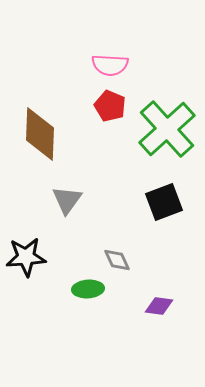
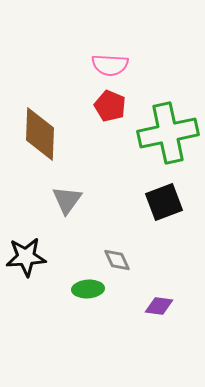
green cross: moved 1 px right, 4 px down; rotated 30 degrees clockwise
